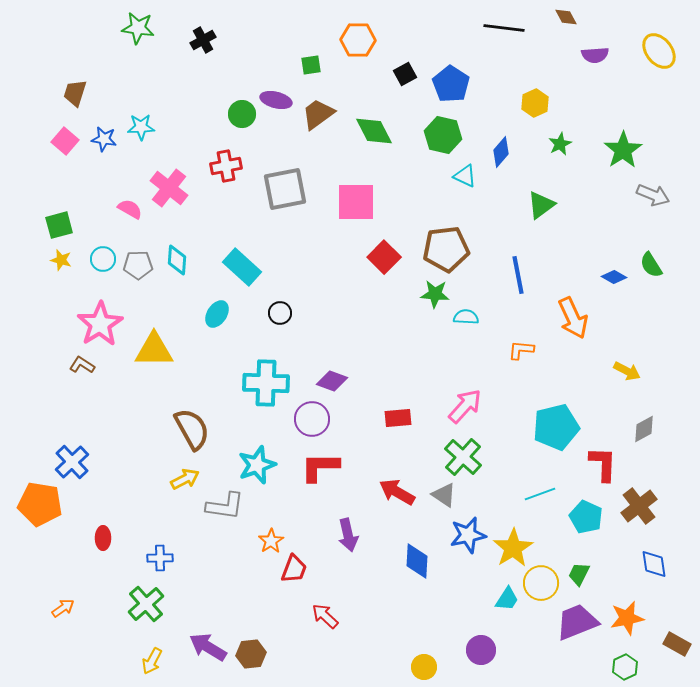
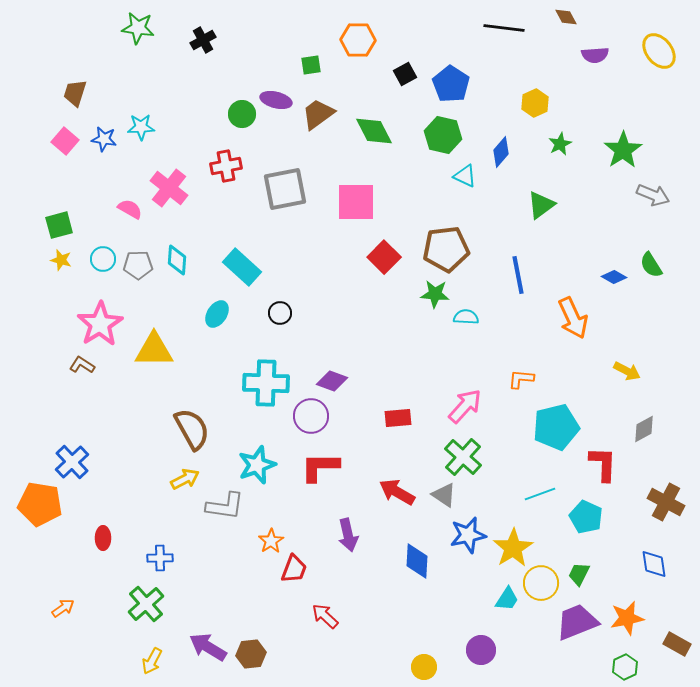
orange L-shape at (521, 350): moved 29 px down
purple circle at (312, 419): moved 1 px left, 3 px up
brown cross at (639, 506): moved 27 px right, 4 px up; rotated 24 degrees counterclockwise
